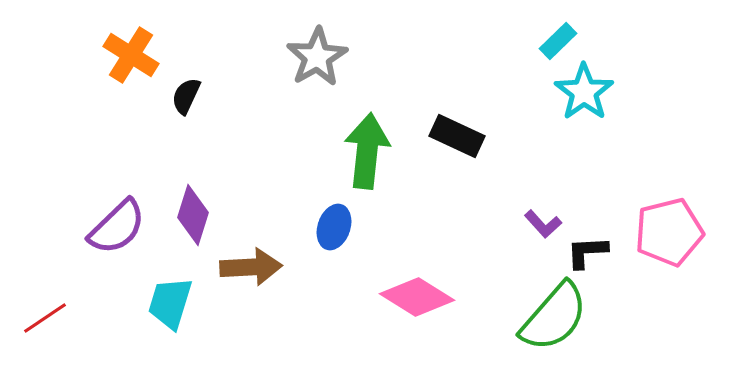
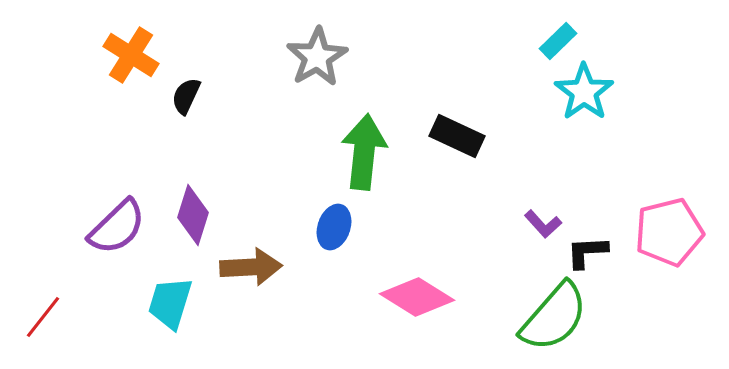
green arrow: moved 3 px left, 1 px down
red line: moved 2 px left, 1 px up; rotated 18 degrees counterclockwise
